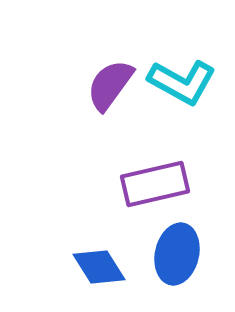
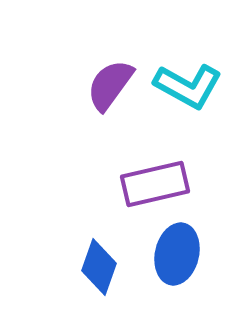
cyan L-shape: moved 6 px right, 4 px down
blue diamond: rotated 52 degrees clockwise
